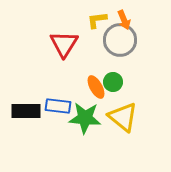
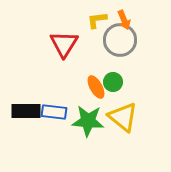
blue rectangle: moved 4 px left, 6 px down
green star: moved 3 px right, 3 px down
